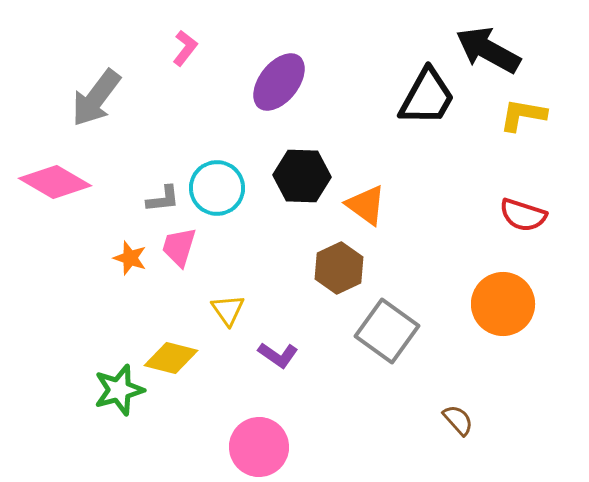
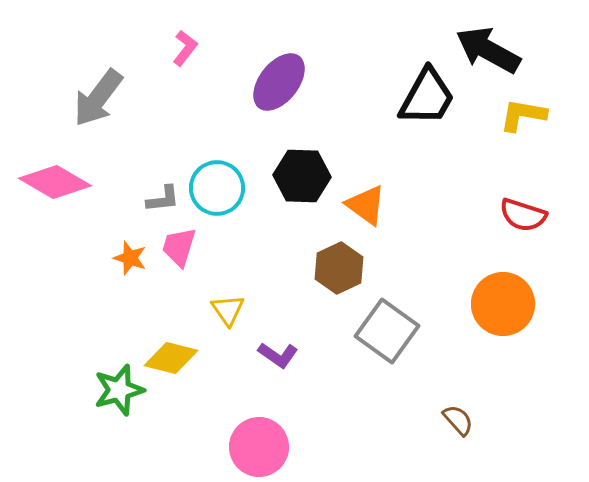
gray arrow: moved 2 px right
